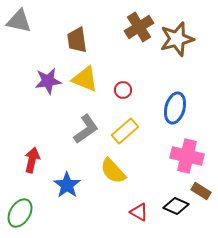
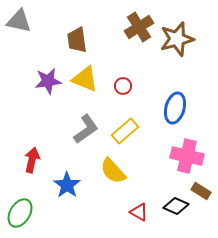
red circle: moved 4 px up
